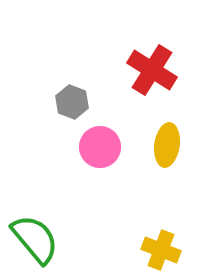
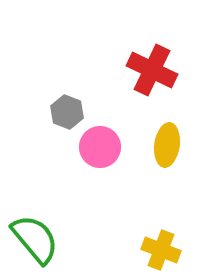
red cross: rotated 6 degrees counterclockwise
gray hexagon: moved 5 px left, 10 px down
